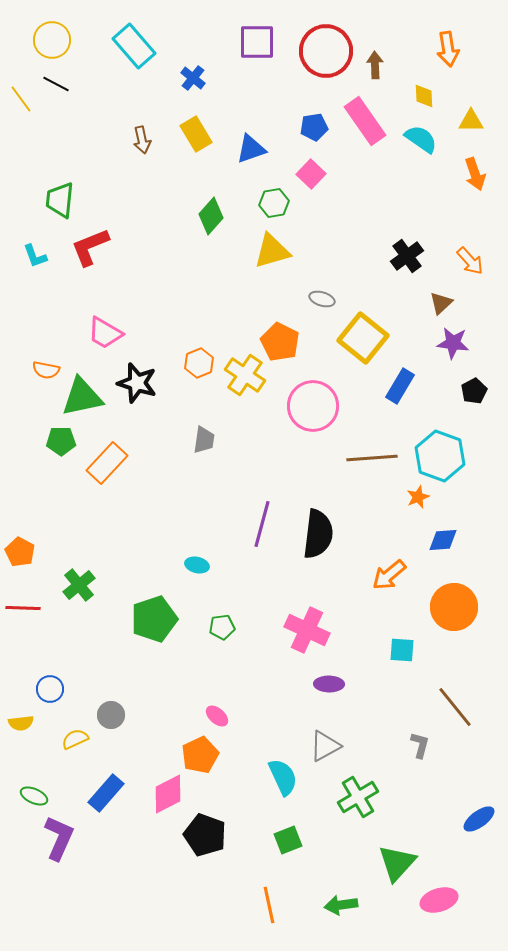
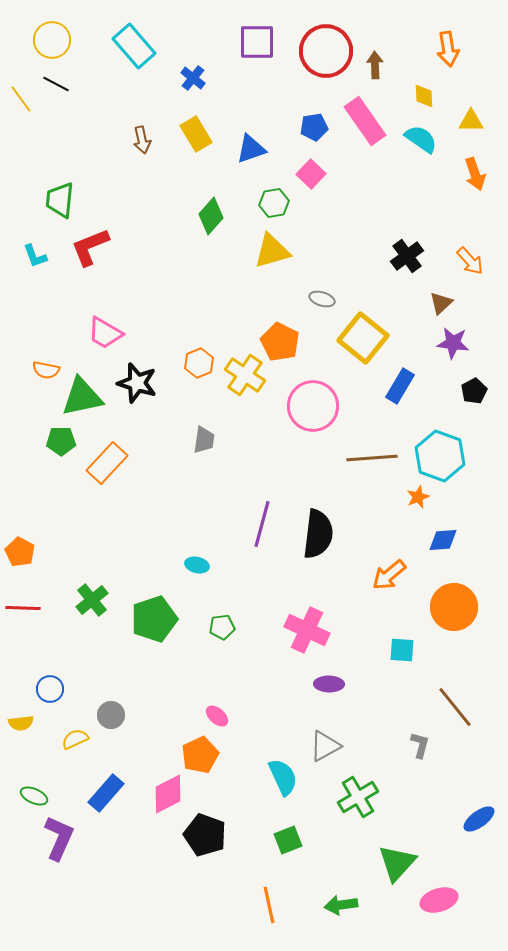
green cross at (79, 585): moved 13 px right, 15 px down
